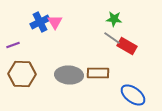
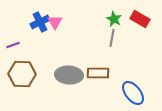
green star: rotated 21 degrees clockwise
gray line: rotated 66 degrees clockwise
red rectangle: moved 13 px right, 27 px up
blue ellipse: moved 2 px up; rotated 15 degrees clockwise
